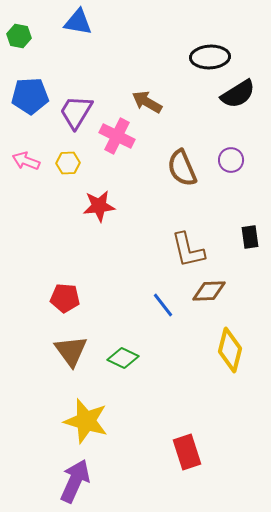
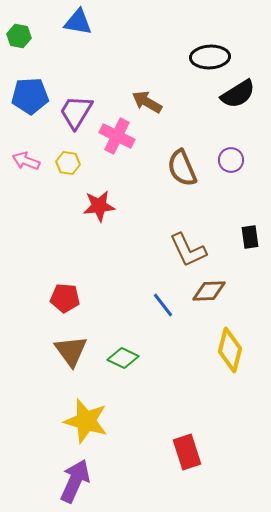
yellow hexagon: rotated 10 degrees clockwise
brown L-shape: rotated 12 degrees counterclockwise
